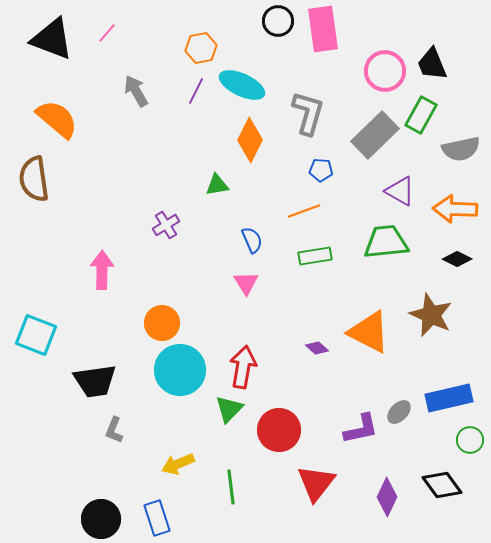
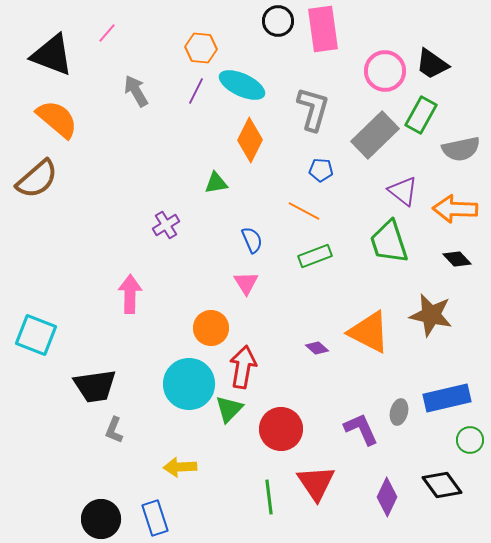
black triangle at (52, 39): moved 16 px down
orange hexagon at (201, 48): rotated 16 degrees clockwise
black trapezoid at (432, 64): rotated 33 degrees counterclockwise
gray L-shape at (308, 113): moved 5 px right, 4 px up
brown semicircle at (34, 179): moved 3 px right; rotated 123 degrees counterclockwise
green triangle at (217, 185): moved 1 px left, 2 px up
purple triangle at (400, 191): moved 3 px right; rotated 8 degrees clockwise
orange line at (304, 211): rotated 48 degrees clockwise
green trapezoid at (386, 242): moved 3 px right; rotated 102 degrees counterclockwise
green rectangle at (315, 256): rotated 12 degrees counterclockwise
black diamond at (457, 259): rotated 20 degrees clockwise
pink arrow at (102, 270): moved 28 px right, 24 px down
brown star at (431, 315): rotated 12 degrees counterclockwise
orange circle at (162, 323): moved 49 px right, 5 px down
cyan circle at (180, 370): moved 9 px right, 14 px down
black trapezoid at (95, 381): moved 5 px down
blue rectangle at (449, 398): moved 2 px left
gray ellipse at (399, 412): rotated 30 degrees counterclockwise
purple L-shape at (361, 429): rotated 102 degrees counterclockwise
red circle at (279, 430): moved 2 px right, 1 px up
yellow arrow at (178, 464): moved 2 px right, 3 px down; rotated 20 degrees clockwise
red triangle at (316, 483): rotated 12 degrees counterclockwise
green line at (231, 487): moved 38 px right, 10 px down
blue rectangle at (157, 518): moved 2 px left
